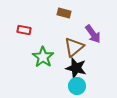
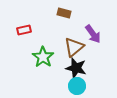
red rectangle: rotated 24 degrees counterclockwise
